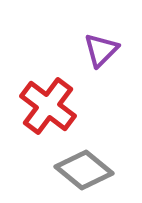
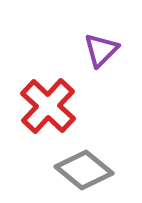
red cross: rotated 6 degrees clockwise
